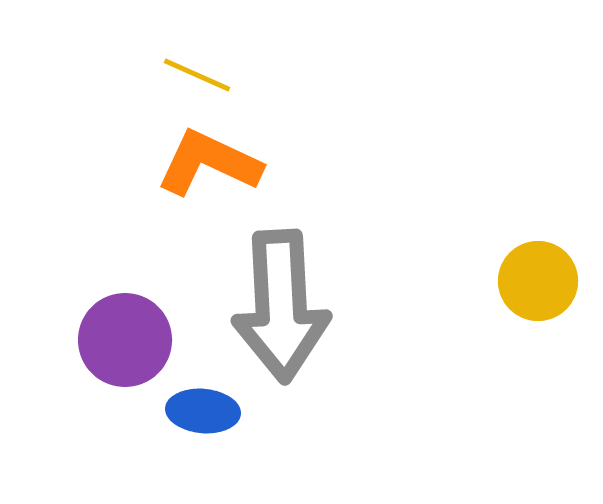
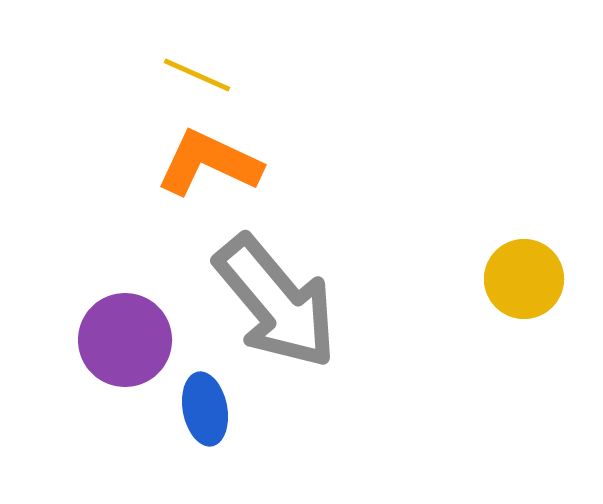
yellow circle: moved 14 px left, 2 px up
gray arrow: moved 5 px left, 4 px up; rotated 37 degrees counterclockwise
blue ellipse: moved 2 px right, 2 px up; rotated 74 degrees clockwise
